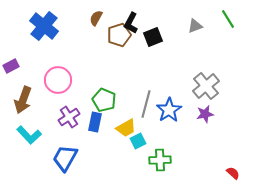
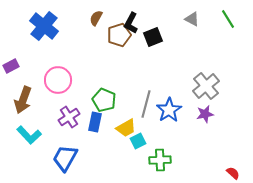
gray triangle: moved 3 px left, 7 px up; rotated 49 degrees clockwise
